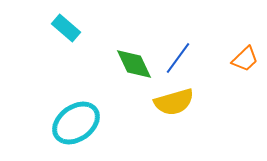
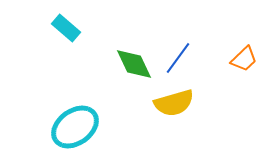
orange trapezoid: moved 1 px left
yellow semicircle: moved 1 px down
cyan ellipse: moved 1 px left, 4 px down
